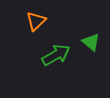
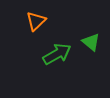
green arrow: moved 1 px right, 1 px up
